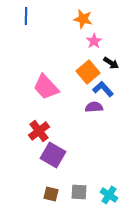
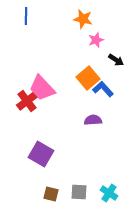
pink star: moved 2 px right, 1 px up; rotated 14 degrees clockwise
black arrow: moved 5 px right, 3 px up
orange square: moved 6 px down
pink trapezoid: moved 4 px left, 1 px down
purple semicircle: moved 1 px left, 13 px down
red cross: moved 12 px left, 30 px up
purple square: moved 12 px left, 1 px up
cyan cross: moved 2 px up
